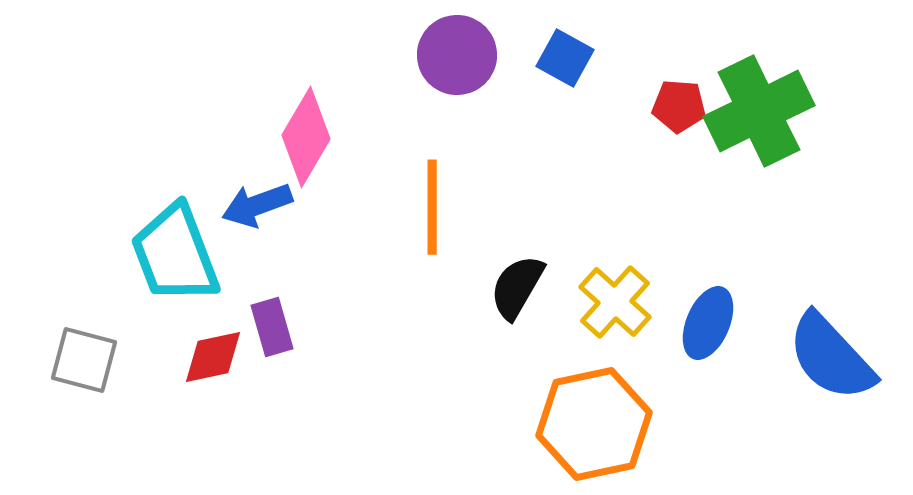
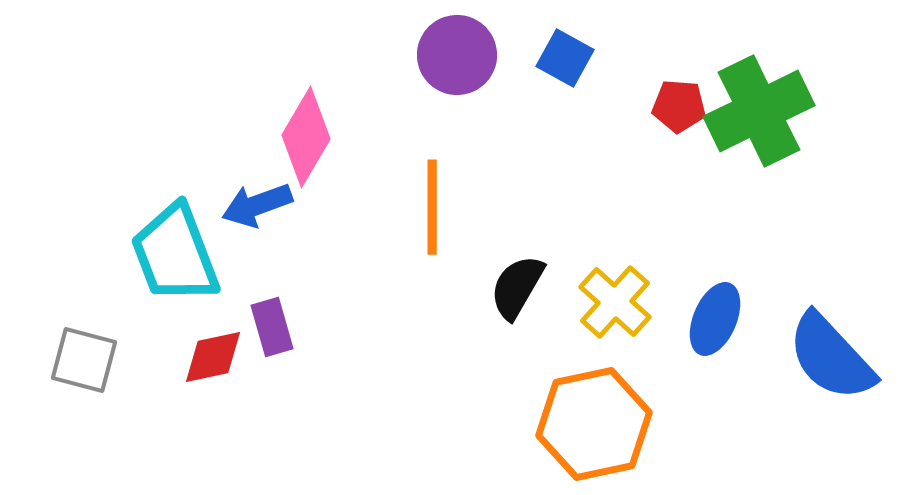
blue ellipse: moved 7 px right, 4 px up
